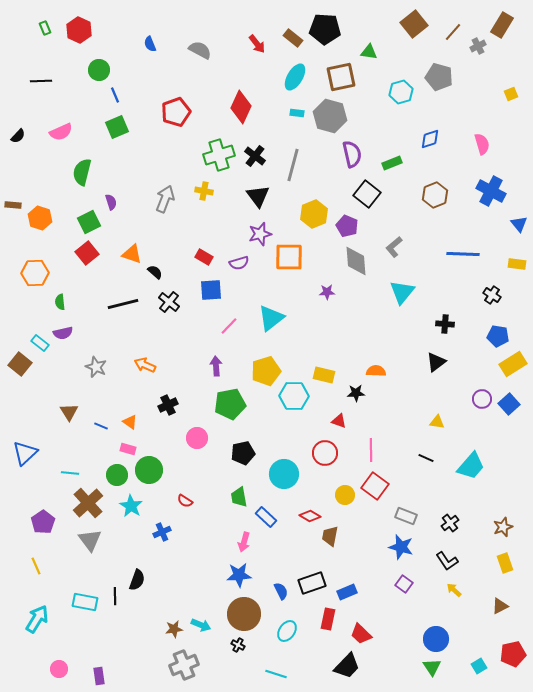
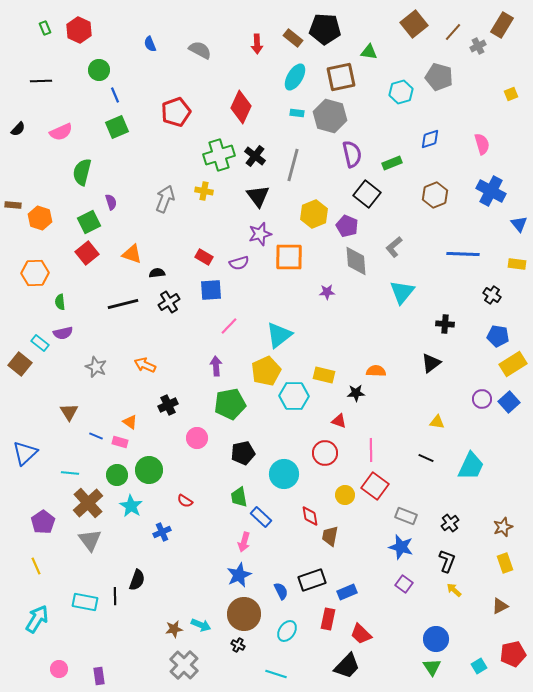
red arrow at (257, 44): rotated 36 degrees clockwise
black semicircle at (18, 136): moved 7 px up
black semicircle at (155, 272): moved 2 px right, 1 px down; rotated 49 degrees counterclockwise
black cross at (169, 302): rotated 20 degrees clockwise
cyan triangle at (271, 318): moved 8 px right, 17 px down
black triangle at (436, 362): moved 5 px left, 1 px down
yellow pentagon at (266, 371): rotated 8 degrees counterclockwise
blue square at (509, 404): moved 2 px up
blue line at (101, 426): moved 5 px left, 10 px down
pink rectangle at (128, 449): moved 8 px left, 7 px up
cyan trapezoid at (471, 466): rotated 16 degrees counterclockwise
red diamond at (310, 516): rotated 50 degrees clockwise
blue rectangle at (266, 517): moved 5 px left
black L-shape at (447, 561): rotated 125 degrees counterclockwise
blue star at (239, 575): rotated 20 degrees counterclockwise
black rectangle at (312, 583): moved 3 px up
gray cross at (184, 665): rotated 24 degrees counterclockwise
